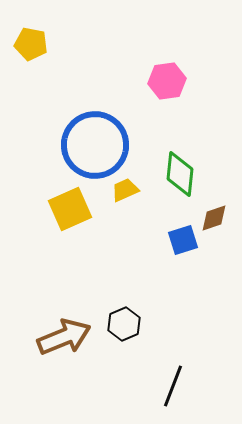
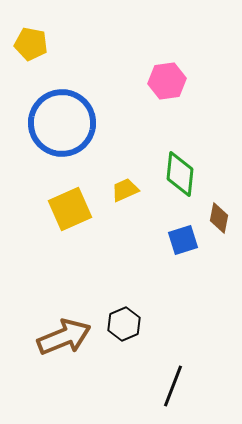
blue circle: moved 33 px left, 22 px up
brown diamond: moved 5 px right; rotated 60 degrees counterclockwise
